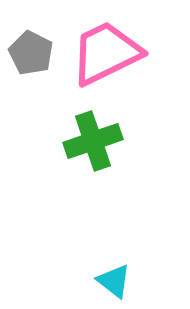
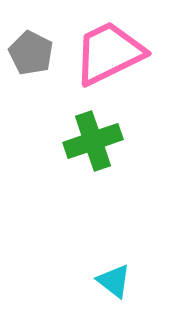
pink trapezoid: moved 3 px right
